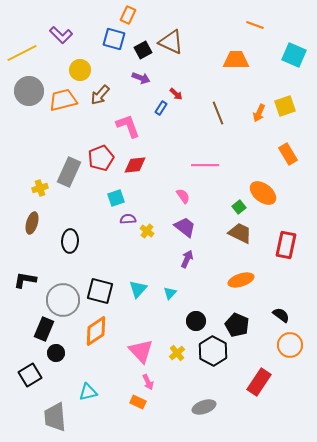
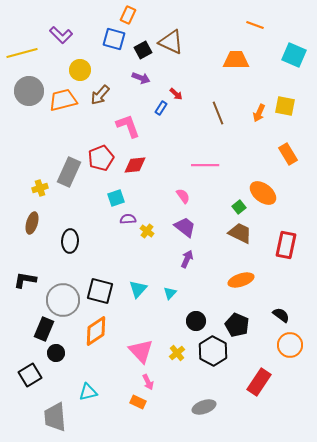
yellow line at (22, 53): rotated 12 degrees clockwise
yellow square at (285, 106): rotated 30 degrees clockwise
